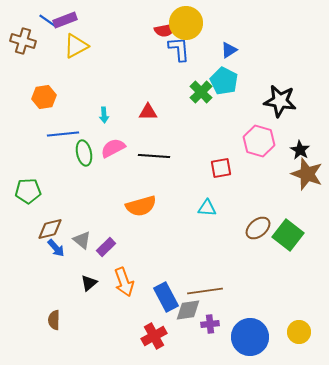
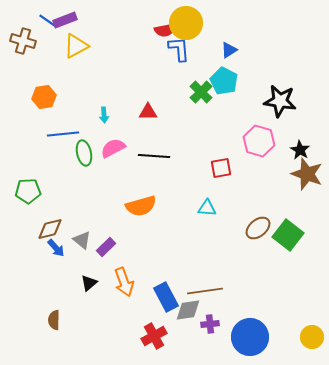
yellow circle at (299, 332): moved 13 px right, 5 px down
